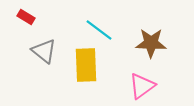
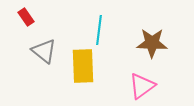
red rectangle: rotated 24 degrees clockwise
cyan line: rotated 60 degrees clockwise
brown star: moved 1 px right
yellow rectangle: moved 3 px left, 1 px down
